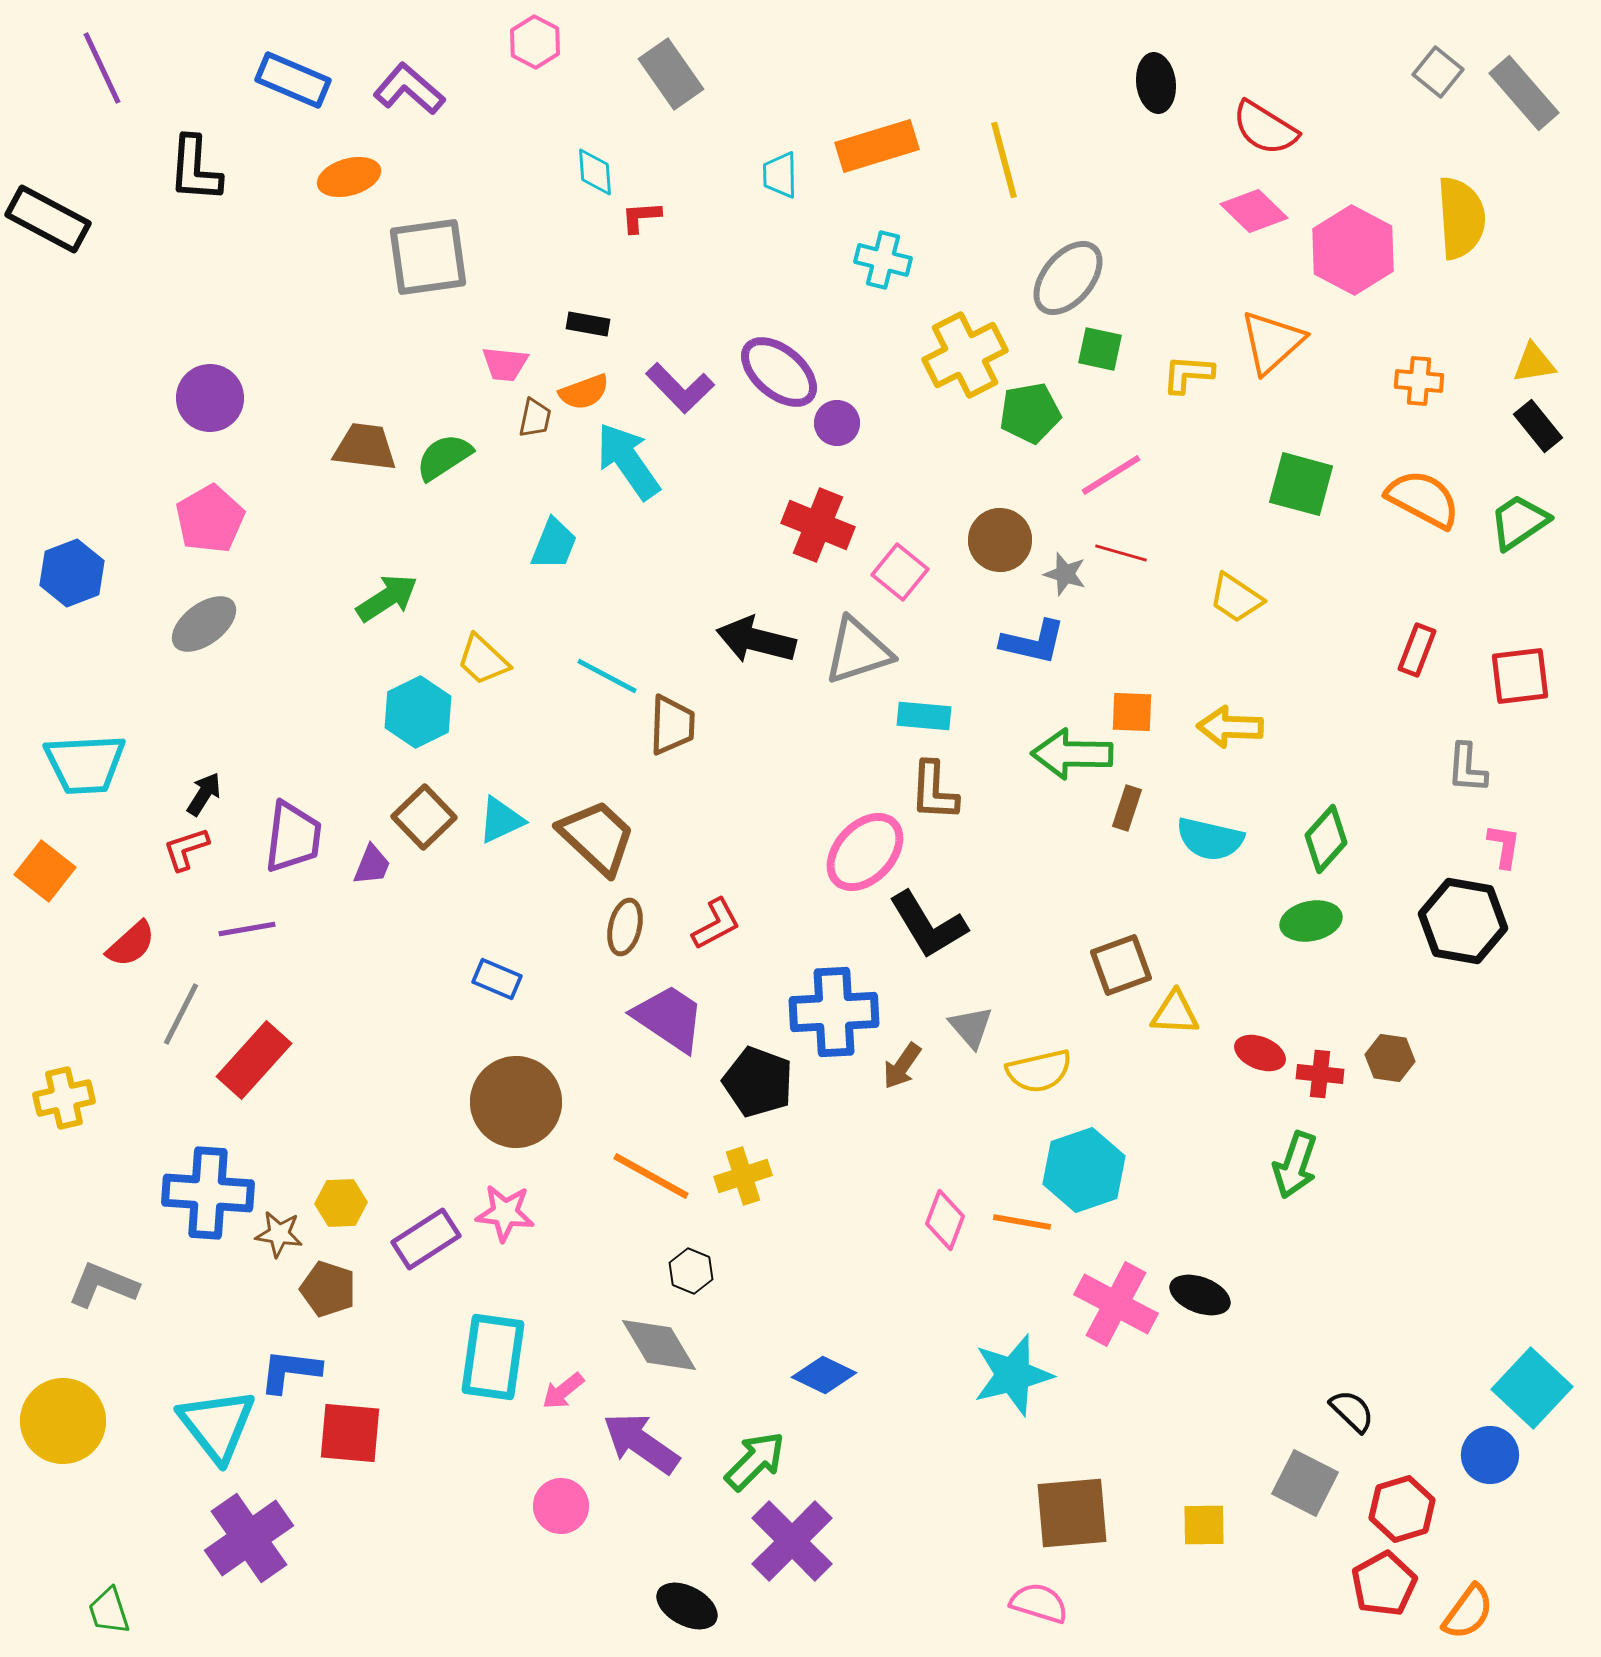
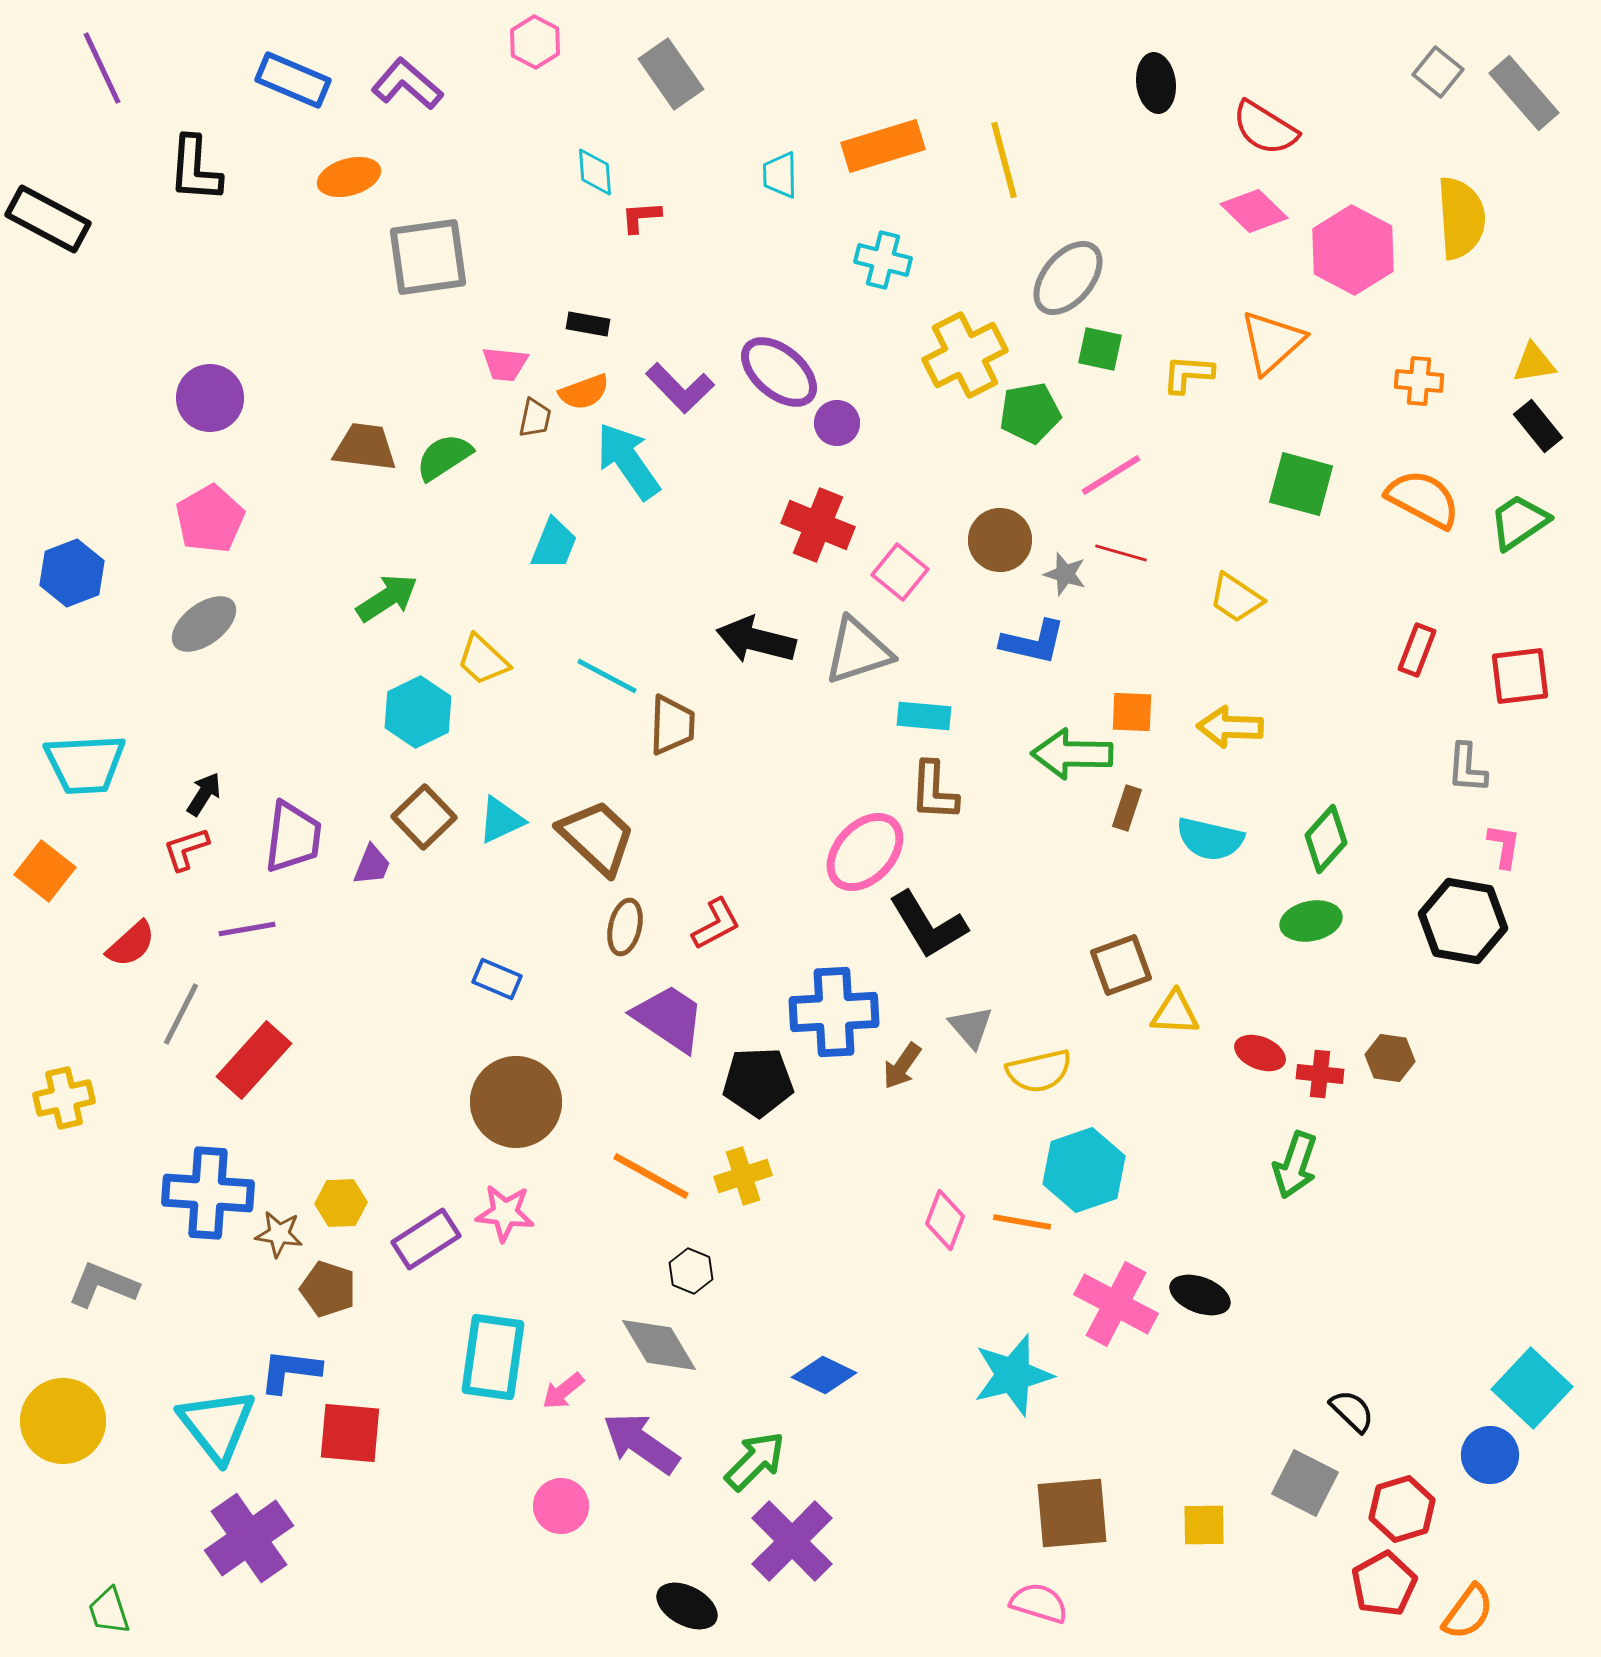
purple L-shape at (409, 89): moved 2 px left, 5 px up
orange rectangle at (877, 146): moved 6 px right
black pentagon at (758, 1082): rotated 22 degrees counterclockwise
